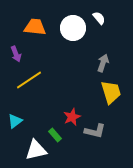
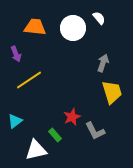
yellow trapezoid: moved 1 px right
gray L-shape: rotated 50 degrees clockwise
